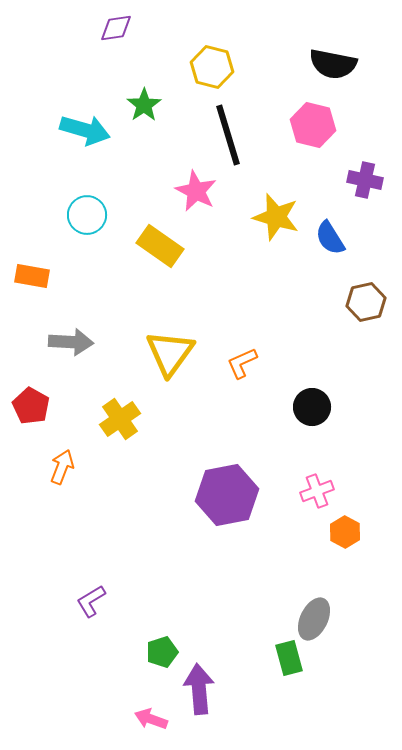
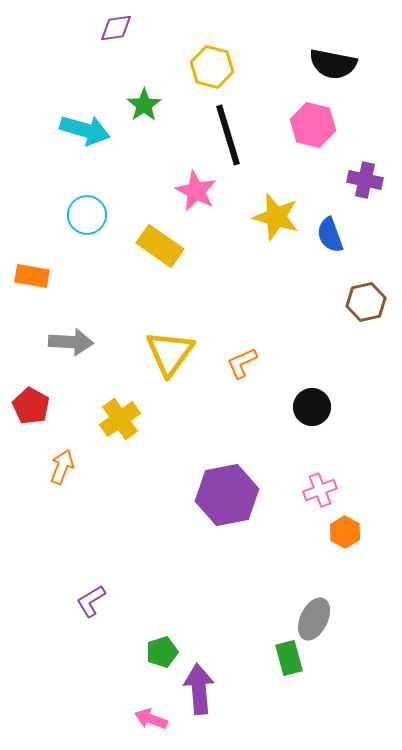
blue semicircle: moved 3 px up; rotated 12 degrees clockwise
pink cross: moved 3 px right, 1 px up
